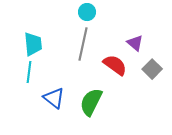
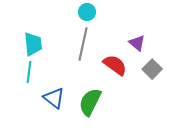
purple triangle: moved 2 px right
green semicircle: moved 1 px left
